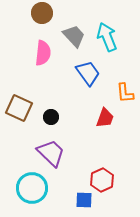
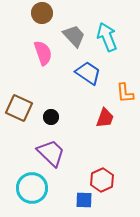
pink semicircle: rotated 25 degrees counterclockwise
blue trapezoid: rotated 20 degrees counterclockwise
